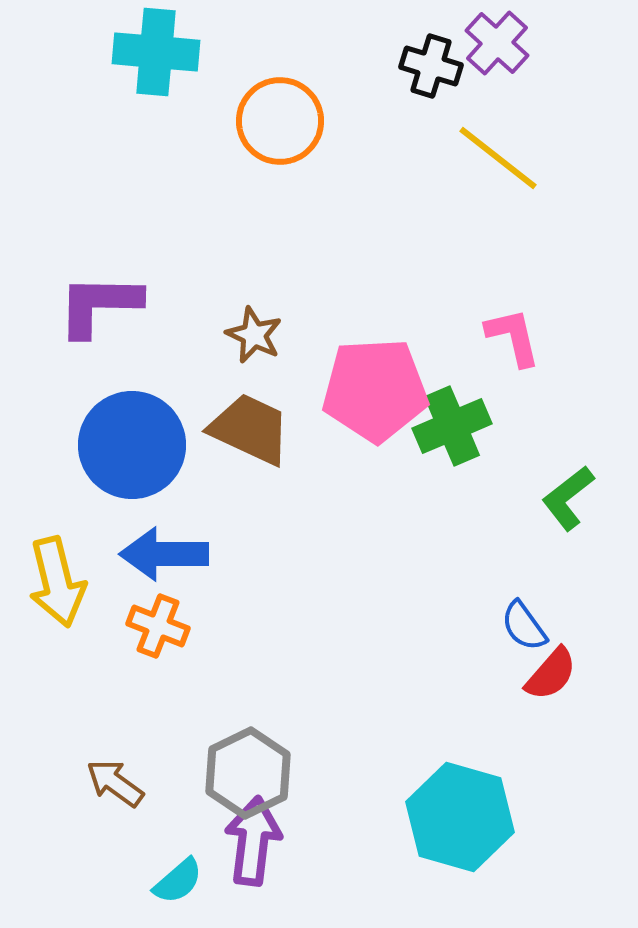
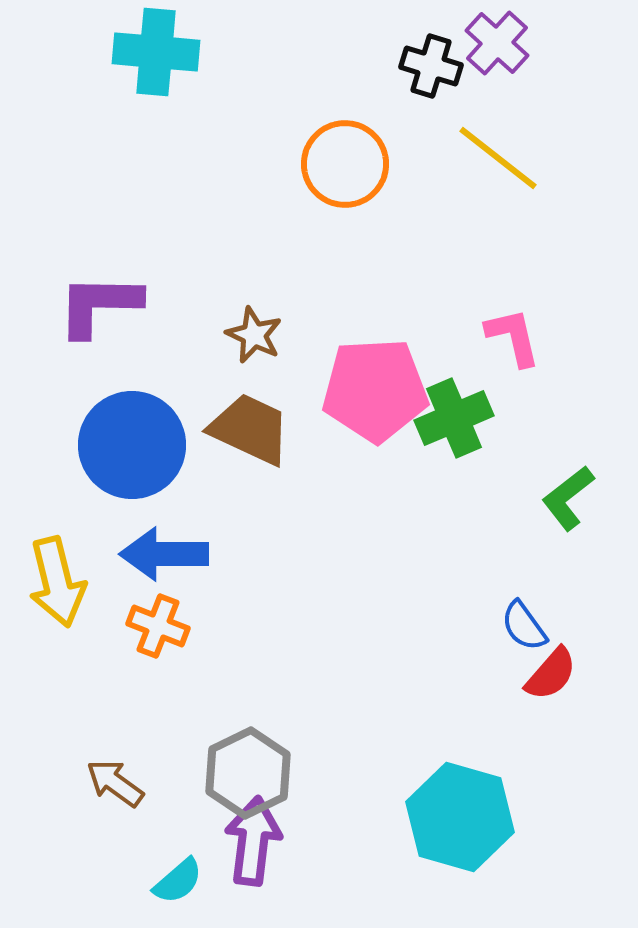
orange circle: moved 65 px right, 43 px down
green cross: moved 2 px right, 8 px up
